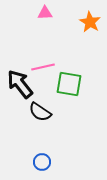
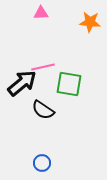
pink triangle: moved 4 px left
orange star: rotated 25 degrees counterclockwise
black arrow: moved 2 px right, 1 px up; rotated 88 degrees clockwise
black semicircle: moved 3 px right, 2 px up
blue circle: moved 1 px down
